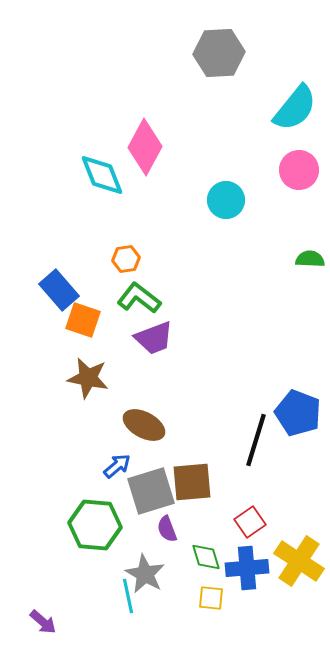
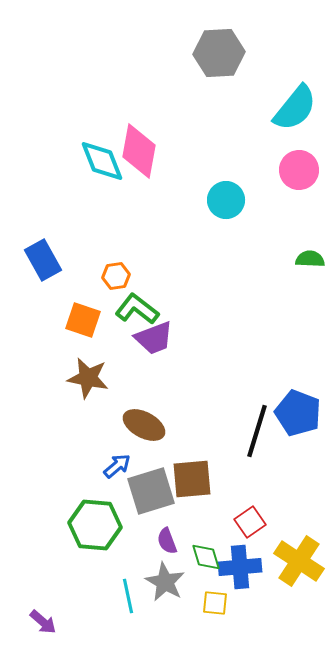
pink diamond: moved 6 px left, 4 px down; rotated 18 degrees counterclockwise
cyan diamond: moved 14 px up
orange hexagon: moved 10 px left, 17 px down
blue rectangle: moved 16 px left, 30 px up; rotated 12 degrees clockwise
green L-shape: moved 2 px left, 11 px down
black line: moved 1 px right, 9 px up
brown square: moved 3 px up
purple semicircle: moved 12 px down
blue cross: moved 7 px left, 1 px up
gray star: moved 20 px right, 8 px down
yellow square: moved 4 px right, 5 px down
